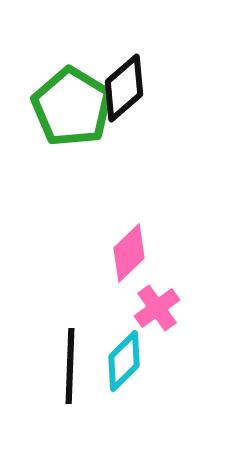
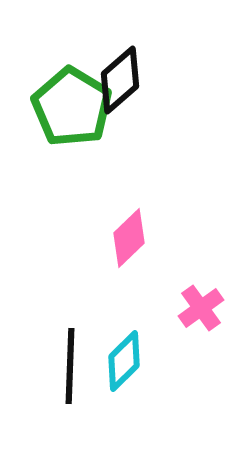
black diamond: moved 4 px left, 8 px up
pink diamond: moved 15 px up
pink cross: moved 44 px right
